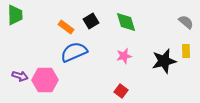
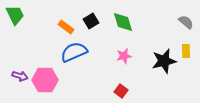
green trapezoid: rotated 25 degrees counterclockwise
green diamond: moved 3 px left
